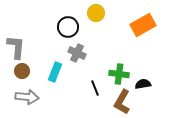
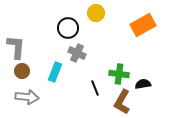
black circle: moved 1 px down
